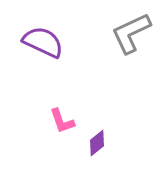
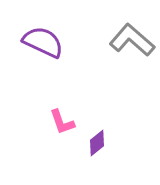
gray L-shape: moved 1 px right, 7 px down; rotated 66 degrees clockwise
pink L-shape: moved 1 px down
